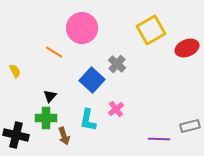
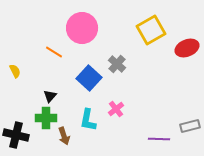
blue square: moved 3 px left, 2 px up
